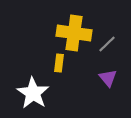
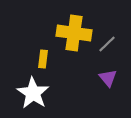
yellow rectangle: moved 16 px left, 4 px up
